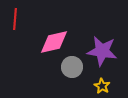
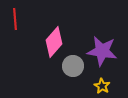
red line: rotated 10 degrees counterclockwise
pink diamond: rotated 36 degrees counterclockwise
gray circle: moved 1 px right, 1 px up
